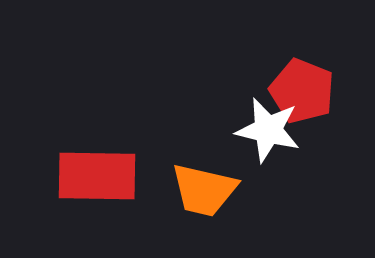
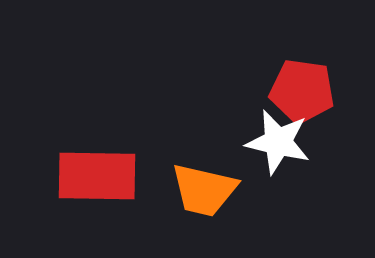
red pentagon: rotated 14 degrees counterclockwise
white star: moved 10 px right, 12 px down
